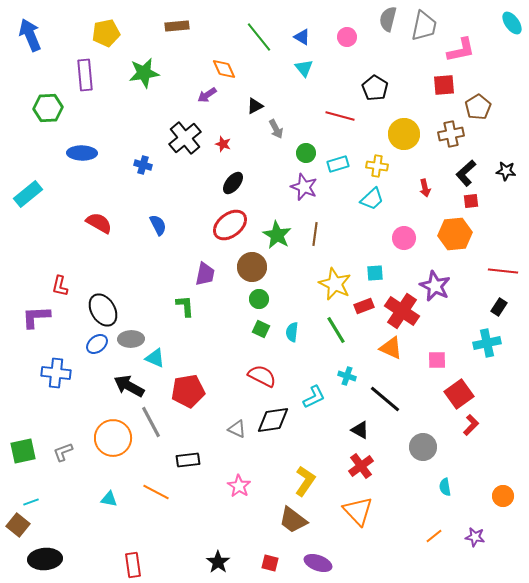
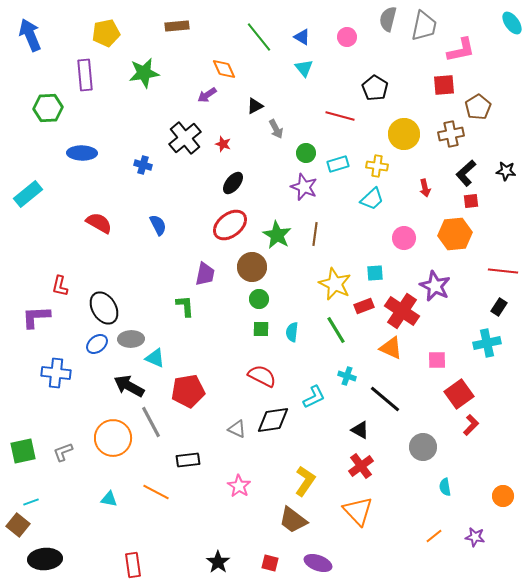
black ellipse at (103, 310): moved 1 px right, 2 px up
green square at (261, 329): rotated 24 degrees counterclockwise
